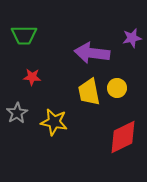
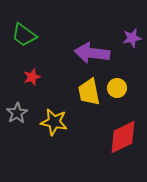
green trapezoid: rotated 36 degrees clockwise
red star: rotated 24 degrees counterclockwise
